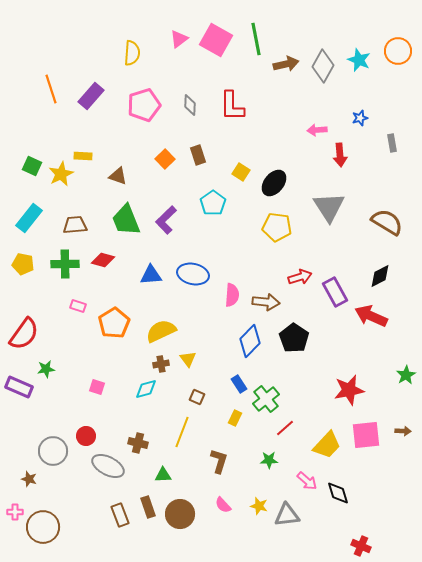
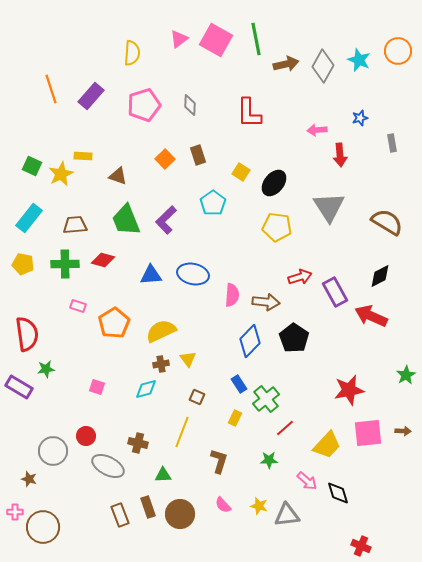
red L-shape at (232, 106): moved 17 px right, 7 px down
red semicircle at (24, 334): moved 3 px right; rotated 44 degrees counterclockwise
purple rectangle at (19, 387): rotated 8 degrees clockwise
pink square at (366, 435): moved 2 px right, 2 px up
